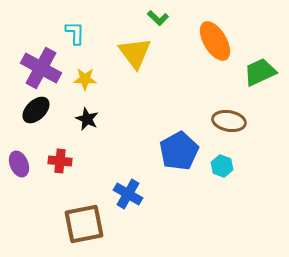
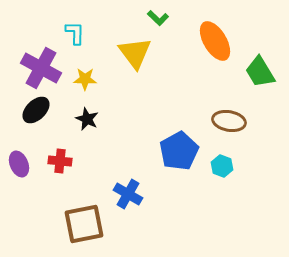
green trapezoid: rotated 96 degrees counterclockwise
